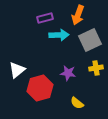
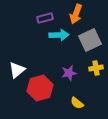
orange arrow: moved 2 px left, 1 px up
purple star: moved 1 px right; rotated 21 degrees counterclockwise
